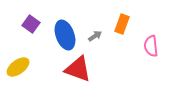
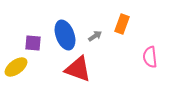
purple square: moved 2 px right, 19 px down; rotated 30 degrees counterclockwise
pink semicircle: moved 1 px left, 11 px down
yellow ellipse: moved 2 px left
